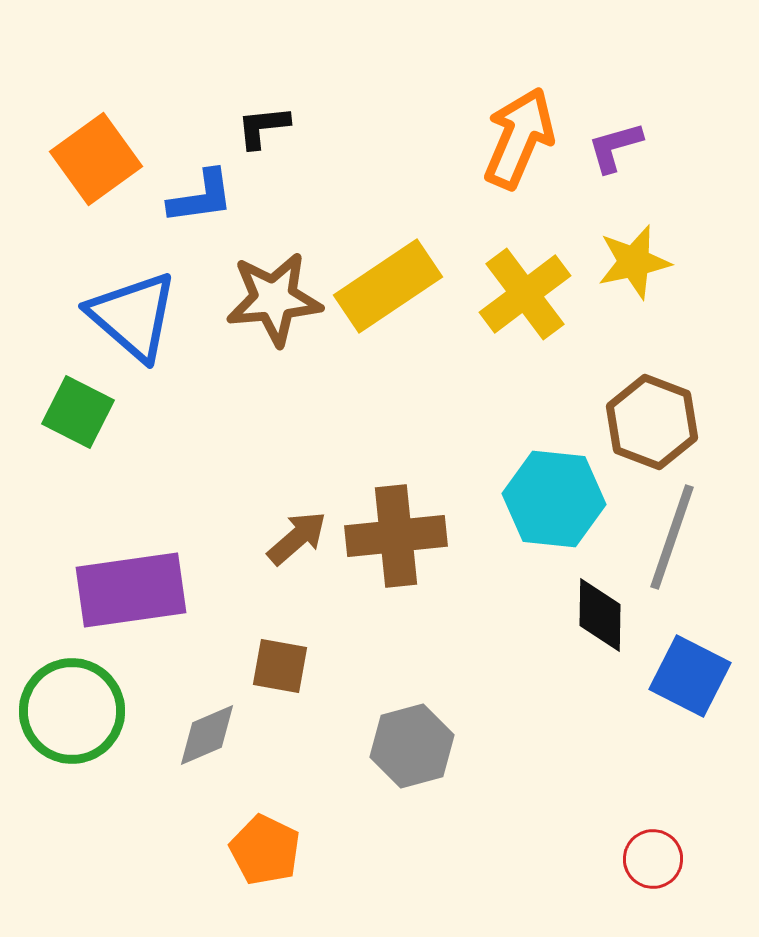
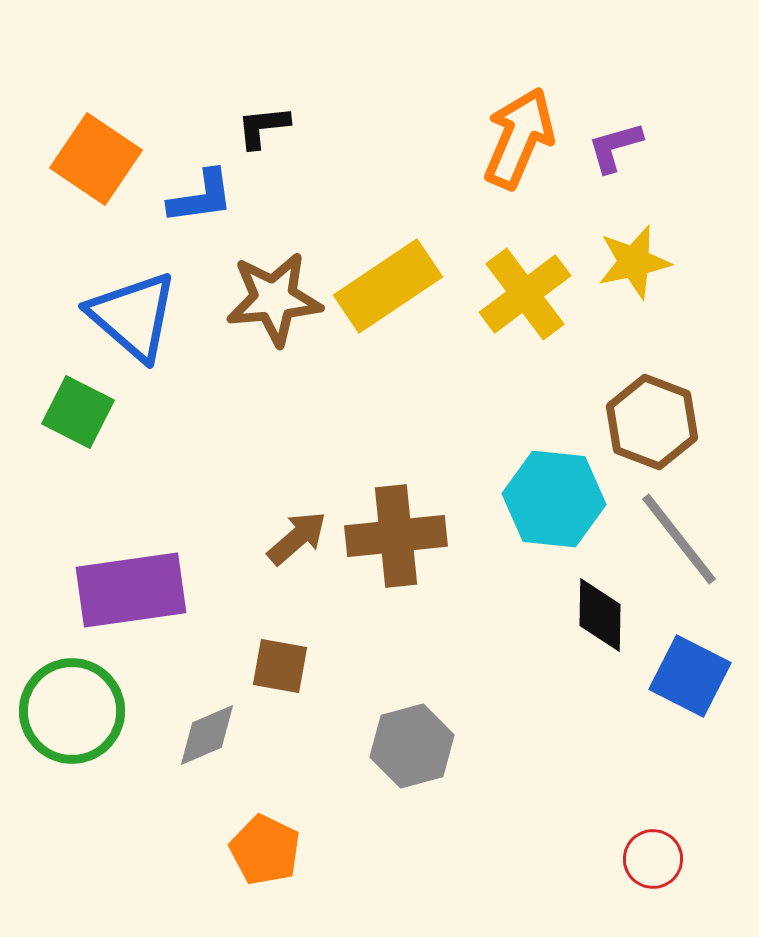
orange square: rotated 20 degrees counterclockwise
gray line: moved 7 px right, 2 px down; rotated 57 degrees counterclockwise
